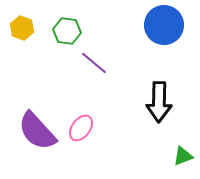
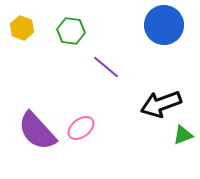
green hexagon: moved 4 px right
purple line: moved 12 px right, 4 px down
black arrow: moved 2 px right, 2 px down; rotated 69 degrees clockwise
pink ellipse: rotated 16 degrees clockwise
green triangle: moved 21 px up
